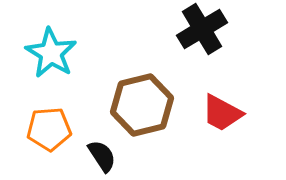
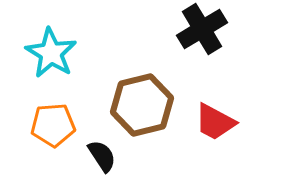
red trapezoid: moved 7 px left, 9 px down
orange pentagon: moved 4 px right, 4 px up
